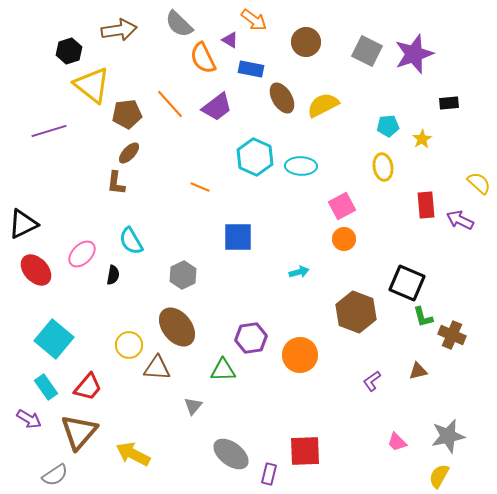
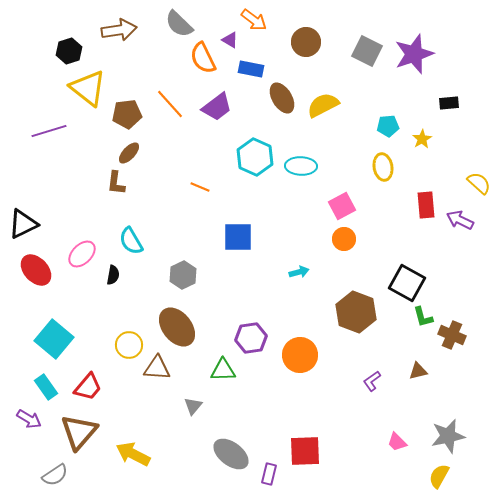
yellow triangle at (92, 85): moved 4 px left, 3 px down
black square at (407, 283): rotated 6 degrees clockwise
